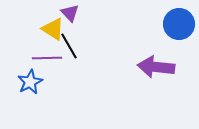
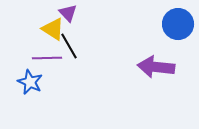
purple triangle: moved 2 px left
blue circle: moved 1 px left
blue star: rotated 20 degrees counterclockwise
